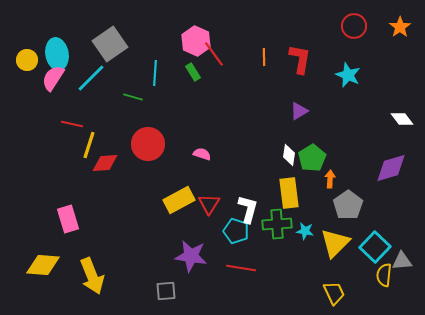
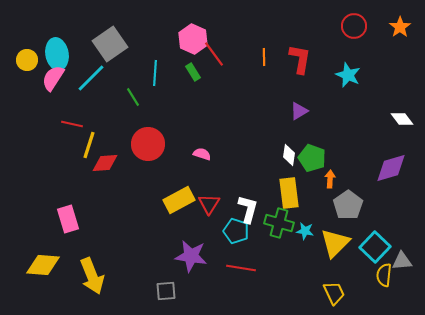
pink hexagon at (196, 41): moved 3 px left, 2 px up
green line at (133, 97): rotated 42 degrees clockwise
green pentagon at (312, 158): rotated 20 degrees counterclockwise
green cross at (277, 224): moved 2 px right, 1 px up; rotated 20 degrees clockwise
